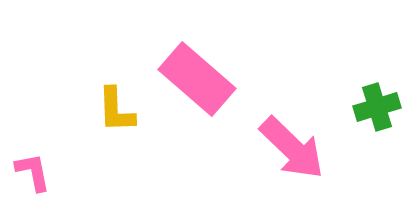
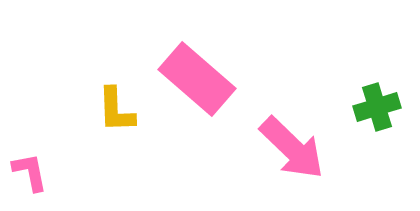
pink L-shape: moved 3 px left
